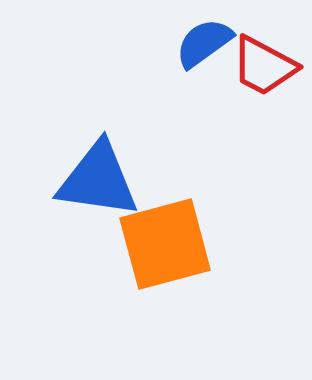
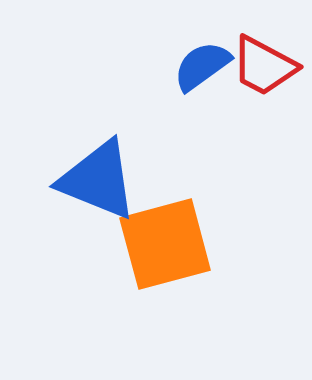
blue semicircle: moved 2 px left, 23 px down
blue triangle: rotated 14 degrees clockwise
